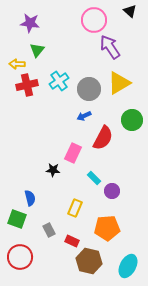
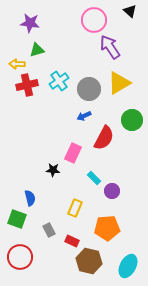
green triangle: rotated 35 degrees clockwise
red semicircle: moved 1 px right
